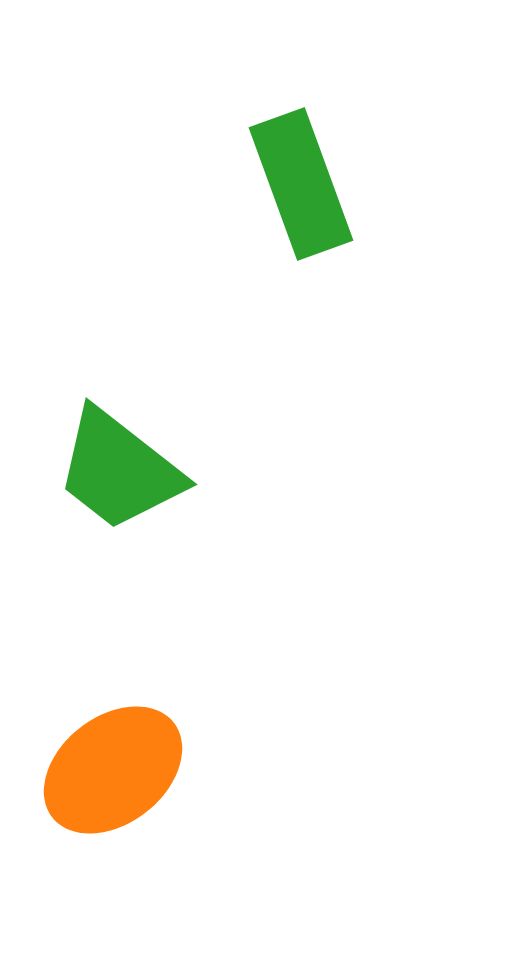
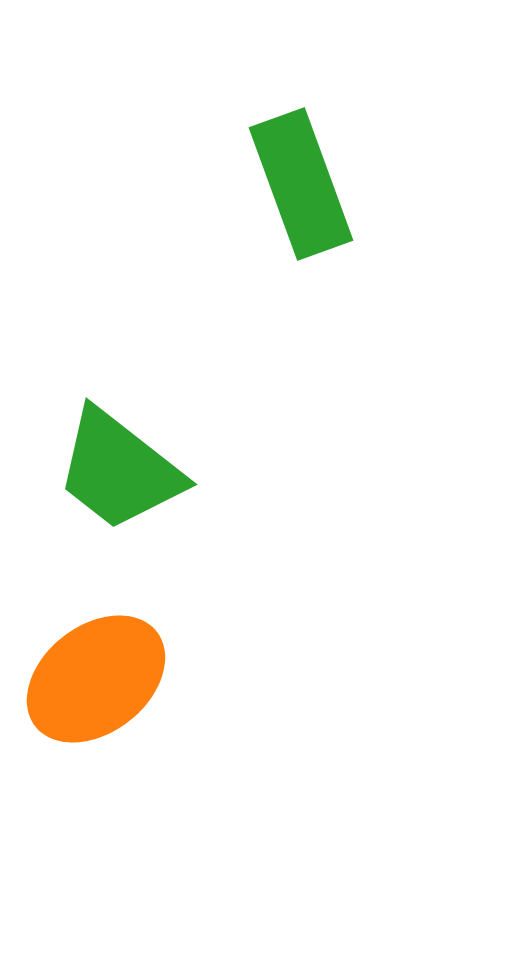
orange ellipse: moved 17 px left, 91 px up
